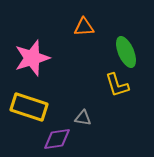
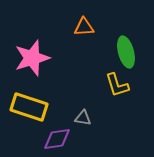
green ellipse: rotated 8 degrees clockwise
